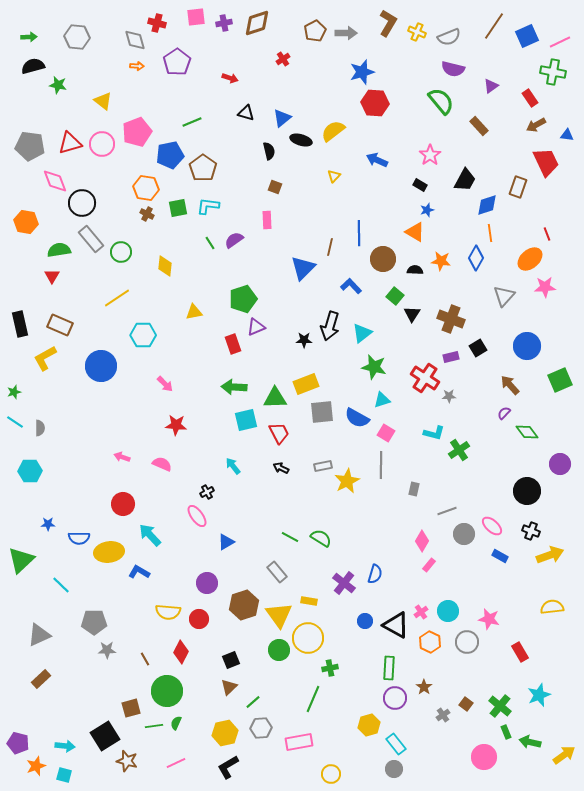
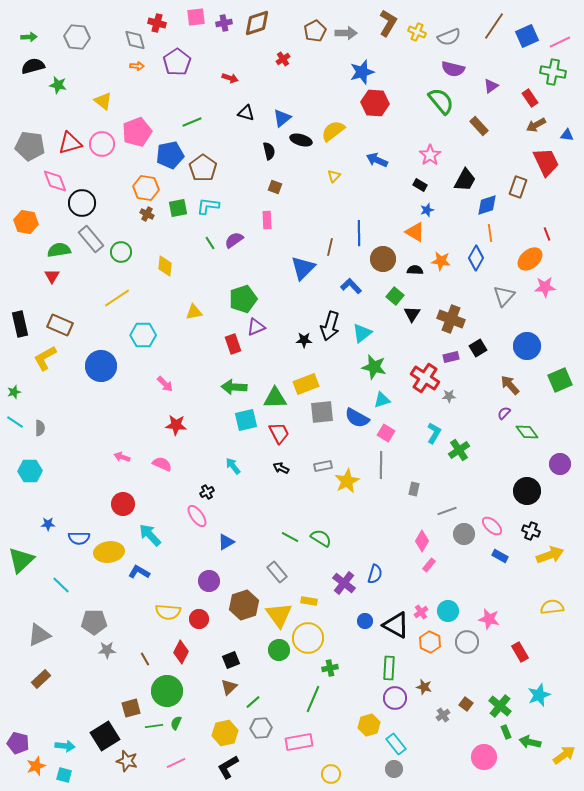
cyan L-shape at (434, 433): rotated 75 degrees counterclockwise
purple circle at (207, 583): moved 2 px right, 2 px up
brown star at (424, 687): rotated 21 degrees counterclockwise
